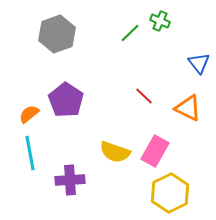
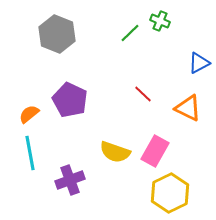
gray hexagon: rotated 18 degrees counterclockwise
blue triangle: rotated 40 degrees clockwise
red line: moved 1 px left, 2 px up
purple pentagon: moved 4 px right; rotated 8 degrees counterclockwise
purple cross: rotated 16 degrees counterclockwise
